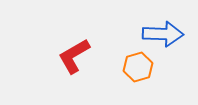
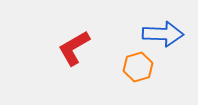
red L-shape: moved 8 px up
